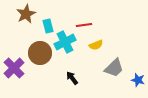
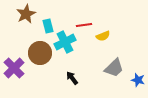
yellow semicircle: moved 7 px right, 9 px up
